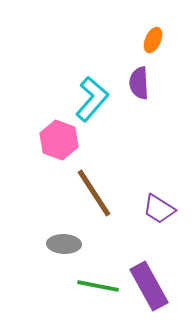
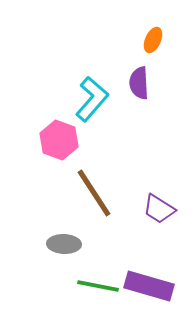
purple rectangle: rotated 45 degrees counterclockwise
